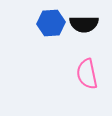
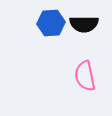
pink semicircle: moved 2 px left, 2 px down
